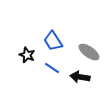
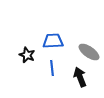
blue trapezoid: rotated 120 degrees clockwise
blue line: rotated 49 degrees clockwise
black arrow: rotated 60 degrees clockwise
